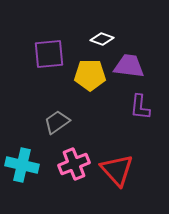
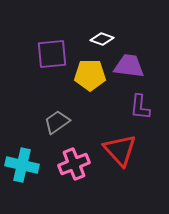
purple square: moved 3 px right
red triangle: moved 3 px right, 20 px up
